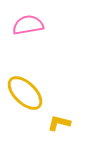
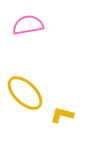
yellow L-shape: moved 3 px right, 8 px up
